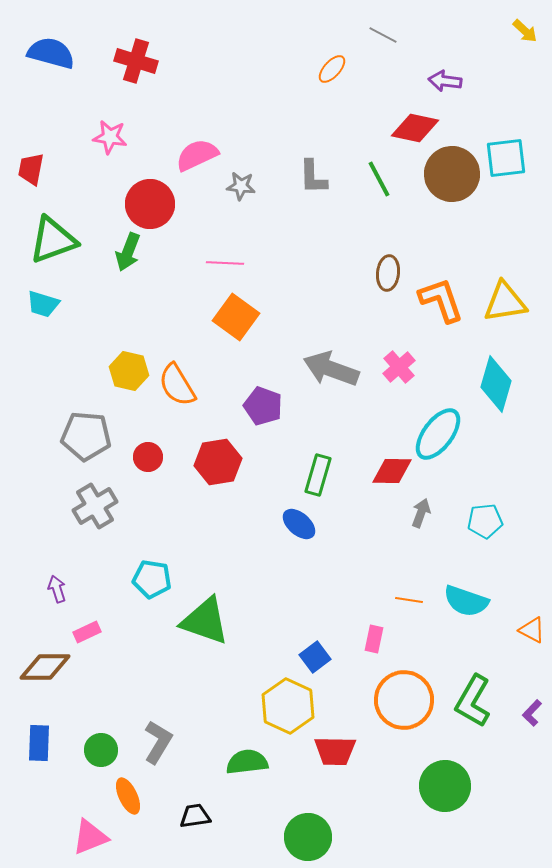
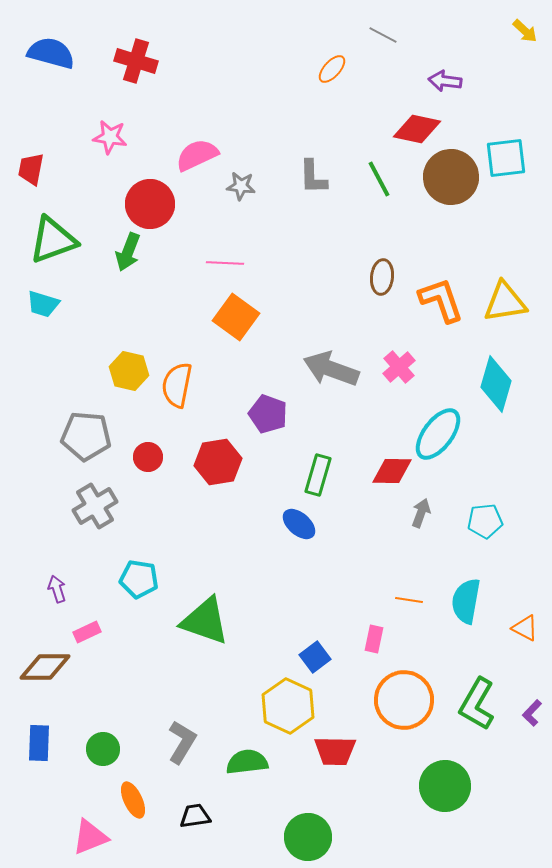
red diamond at (415, 128): moved 2 px right, 1 px down
brown circle at (452, 174): moved 1 px left, 3 px down
brown ellipse at (388, 273): moved 6 px left, 4 px down
orange semicircle at (177, 385): rotated 42 degrees clockwise
purple pentagon at (263, 406): moved 5 px right, 8 px down
cyan pentagon at (152, 579): moved 13 px left
cyan semicircle at (466, 601): rotated 81 degrees clockwise
orange triangle at (532, 630): moved 7 px left, 2 px up
green L-shape at (473, 701): moved 4 px right, 3 px down
gray L-shape at (158, 742): moved 24 px right
green circle at (101, 750): moved 2 px right, 1 px up
orange ellipse at (128, 796): moved 5 px right, 4 px down
